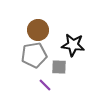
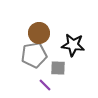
brown circle: moved 1 px right, 3 px down
gray square: moved 1 px left, 1 px down
